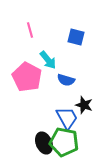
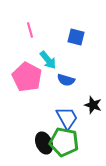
black star: moved 9 px right
